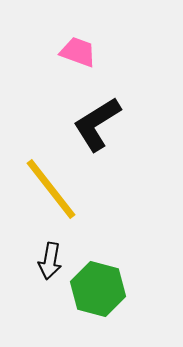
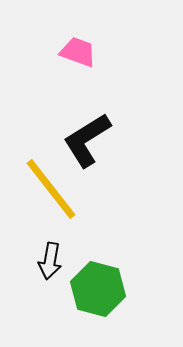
black L-shape: moved 10 px left, 16 px down
